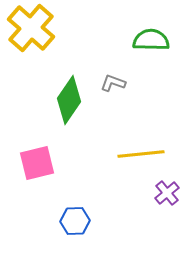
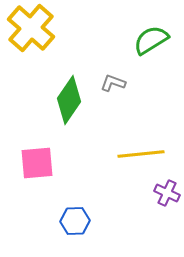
green semicircle: rotated 33 degrees counterclockwise
pink square: rotated 9 degrees clockwise
purple cross: rotated 25 degrees counterclockwise
